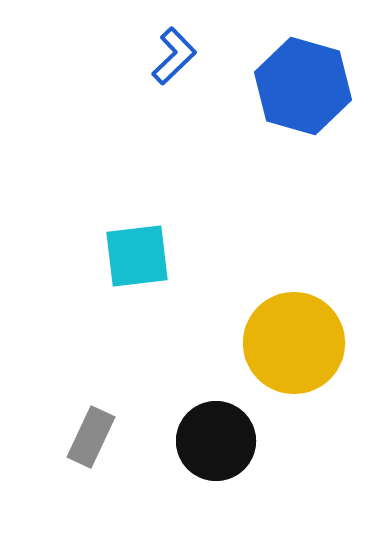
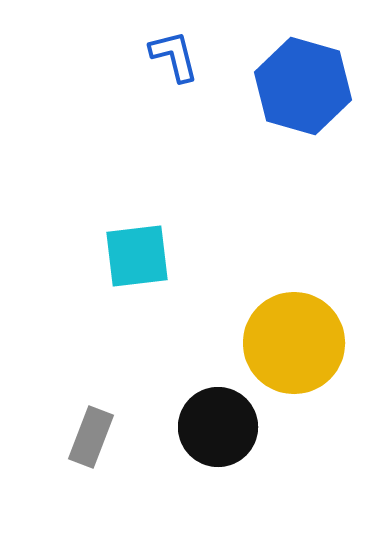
blue L-shape: rotated 60 degrees counterclockwise
gray rectangle: rotated 4 degrees counterclockwise
black circle: moved 2 px right, 14 px up
